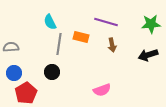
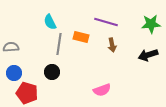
red pentagon: moved 1 px right; rotated 25 degrees counterclockwise
